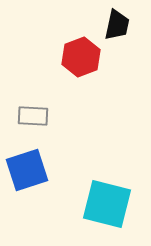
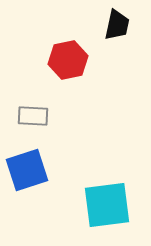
red hexagon: moved 13 px left, 3 px down; rotated 9 degrees clockwise
cyan square: moved 1 px down; rotated 21 degrees counterclockwise
